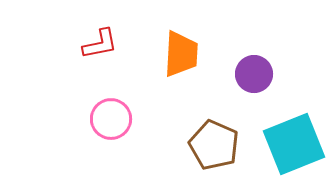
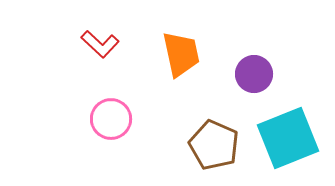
red L-shape: rotated 54 degrees clockwise
orange trapezoid: rotated 15 degrees counterclockwise
cyan square: moved 6 px left, 6 px up
